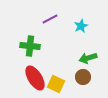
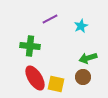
yellow square: rotated 12 degrees counterclockwise
